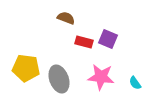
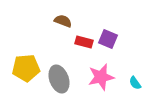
brown semicircle: moved 3 px left, 3 px down
yellow pentagon: rotated 12 degrees counterclockwise
pink star: rotated 20 degrees counterclockwise
